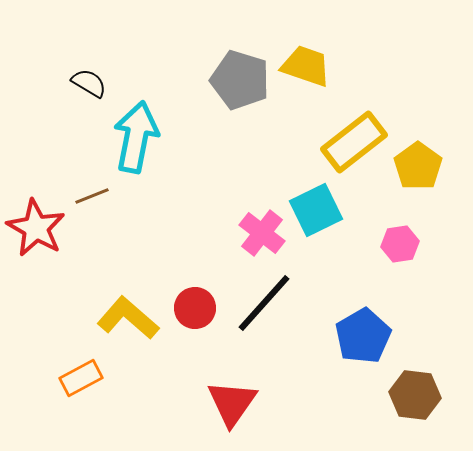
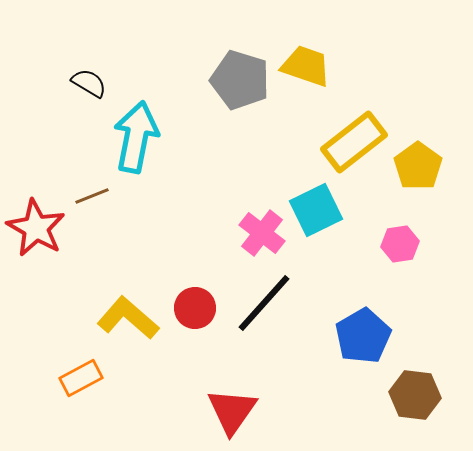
red triangle: moved 8 px down
